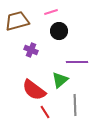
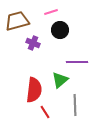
black circle: moved 1 px right, 1 px up
purple cross: moved 2 px right, 7 px up
red semicircle: rotated 120 degrees counterclockwise
